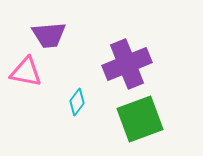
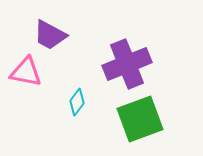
purple trapezoid: moved 1 px right; rotated 33 degrees clockwise
